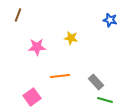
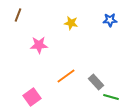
blue star: rotated 16 degrees counterclockwise
yellow star: moved 15 px up
pink star: moved 2 px right, 2 px up
orange line: moved 6 px right; rotated 30 degrees counterclockwise
green line: moved 6 px right, 3 px up
